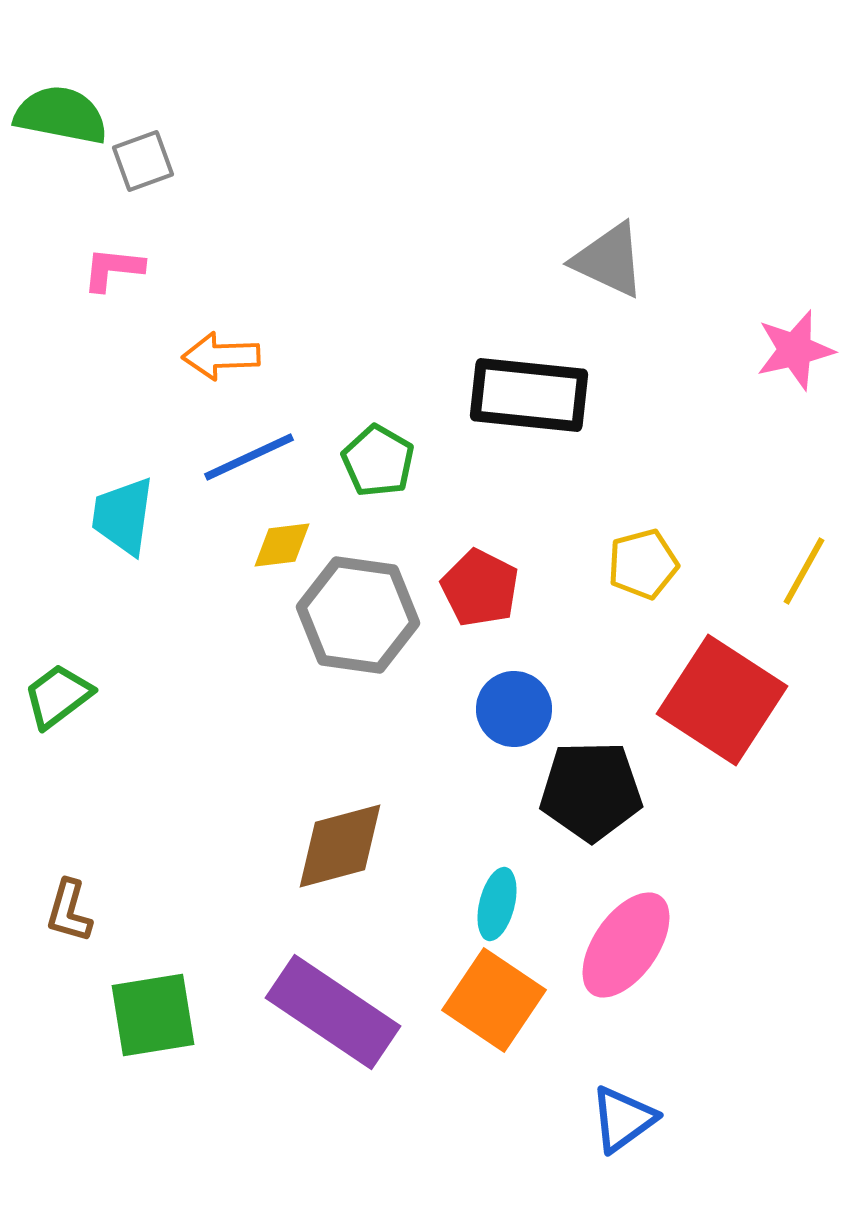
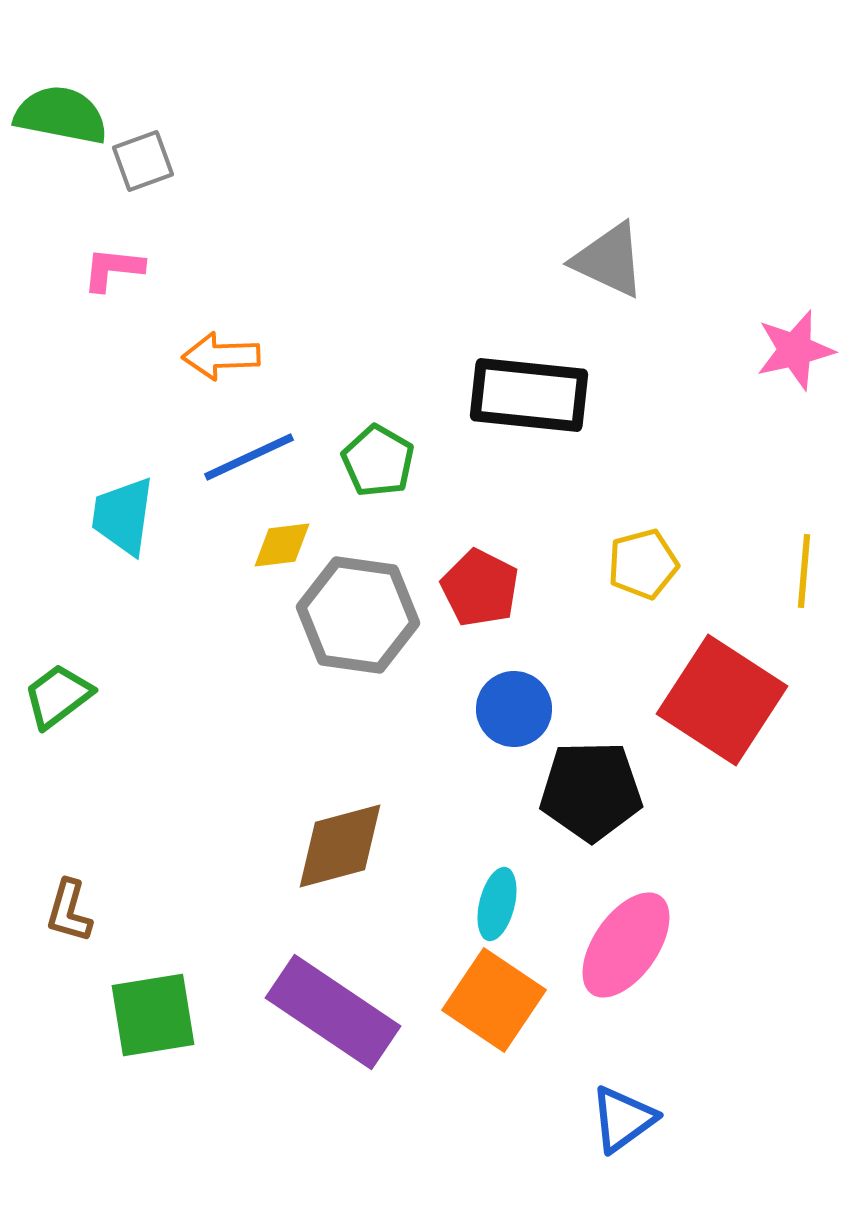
yellow line: rotated 24 degrees counterclockwise
